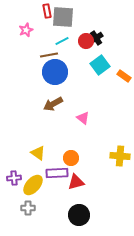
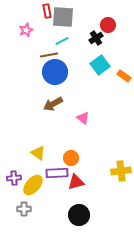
red circle: moved 22 px right, 16 px up
yellow cross: moved 1 px right, 15 px down; rotated 12 degrees counterclockwise
gray cross: moved 4 px left, 1 px down
